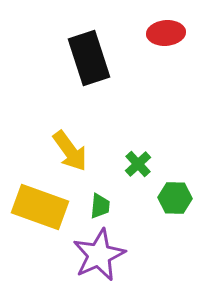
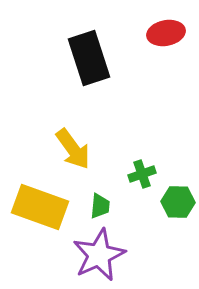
red ellipse: rotated 6 degrees counterclockwise
yellow arrow: moved 3 px right, 2 px up
green cross: moved 4 px right, 10 px down; rotated 24 degrees clockwise
green hexagon: moved 3 px right, 4 px down
